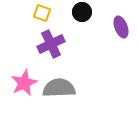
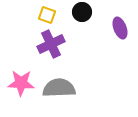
yellow square: moved 5 px right, 2 px down
purple ellipse: moved 1 px left, 1 px down
pink star: moved 3 px left; rotated 28 degrees clockwise
